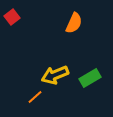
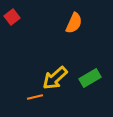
yellow arrow: moved 3 px down; rotated 20 degrees counterclockwise
orange line: rotated 28 degrees clockwise
